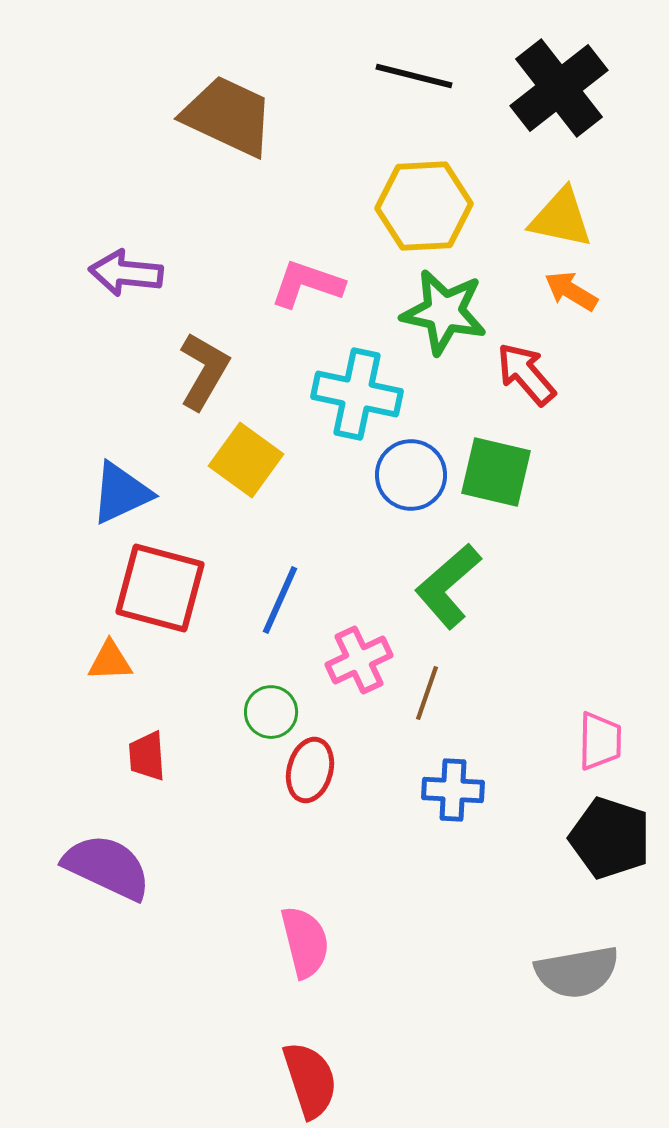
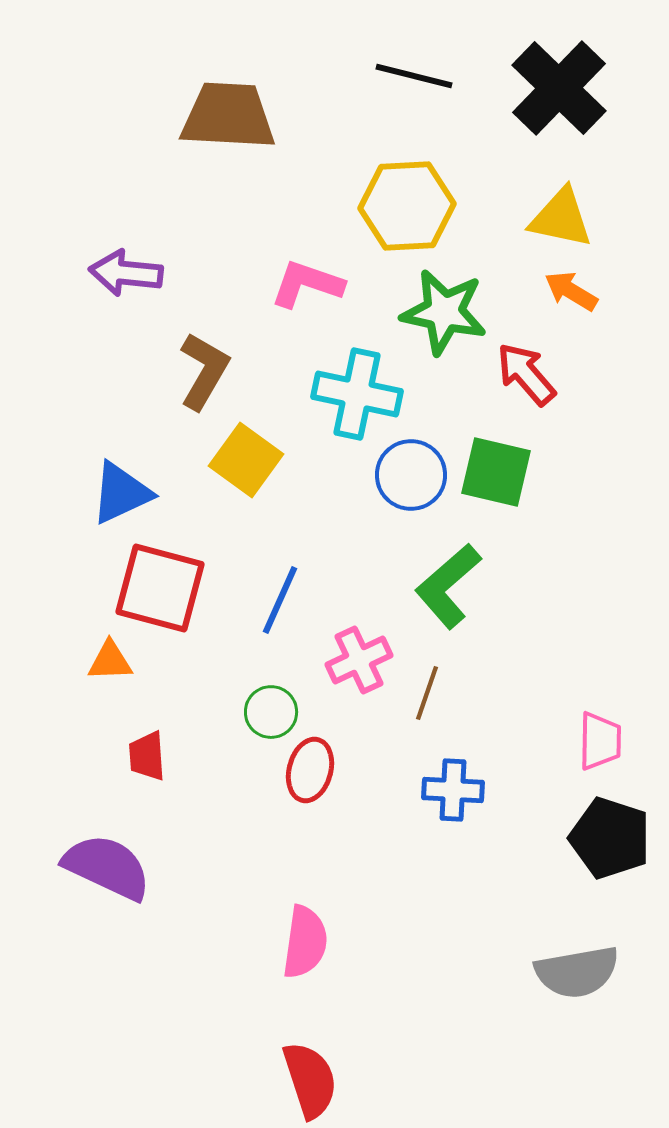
black cross: rotated 8 degrees counterclockwise
brown trapezoid: rotated 22 degrees counterclockwise
yellow hexagon: moved 17 px left
pink semicircle: rotated 22 degrees clockwise
